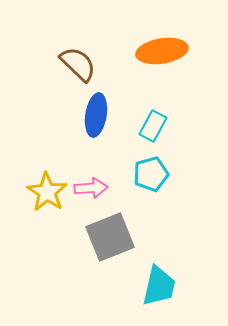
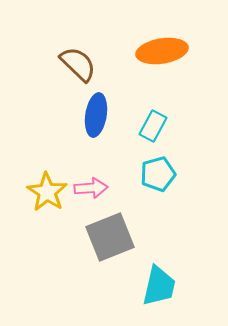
cyan pentagon: moved 7 px right
